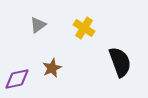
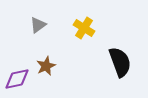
brown star: moved 6 px left, 2 px up
